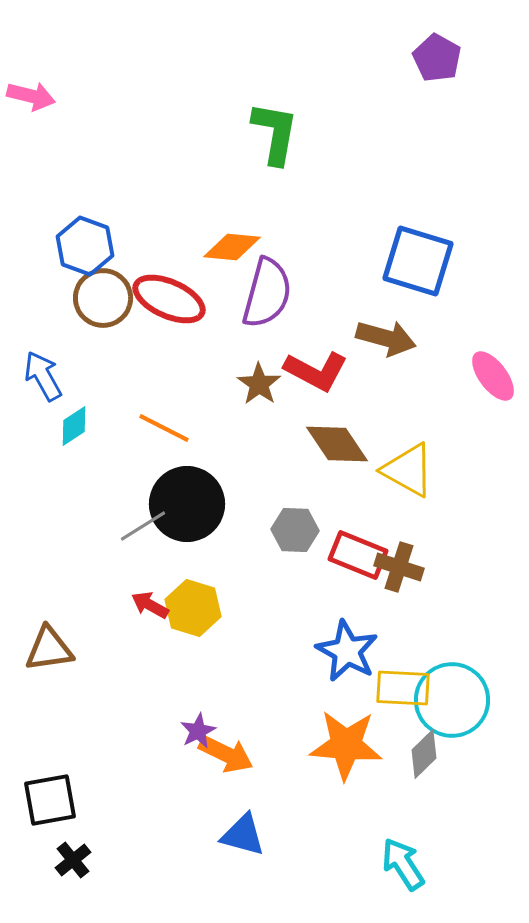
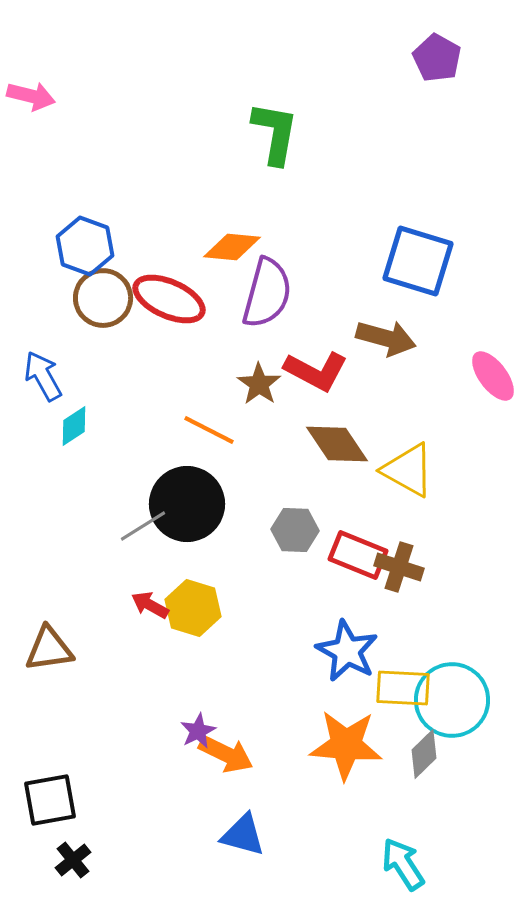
orange line: moved 45 px right, 2 px down
